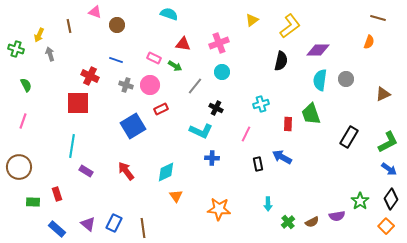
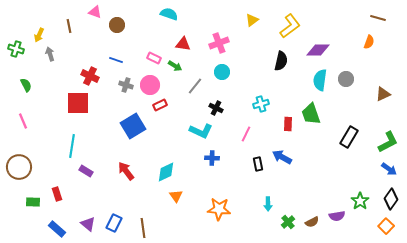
red rectangle at (161, 109): moved 1 px left, 4 px up
pink line at (23, 121): rotated 42 degrees counterclockwise
